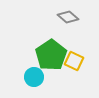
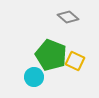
green pentagon: rotated 16 degrees counterclockwise
yellow square: moved 1 px right
